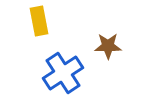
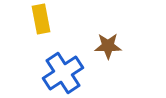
yellow rectangle: moved 2 px right, 2 px up
